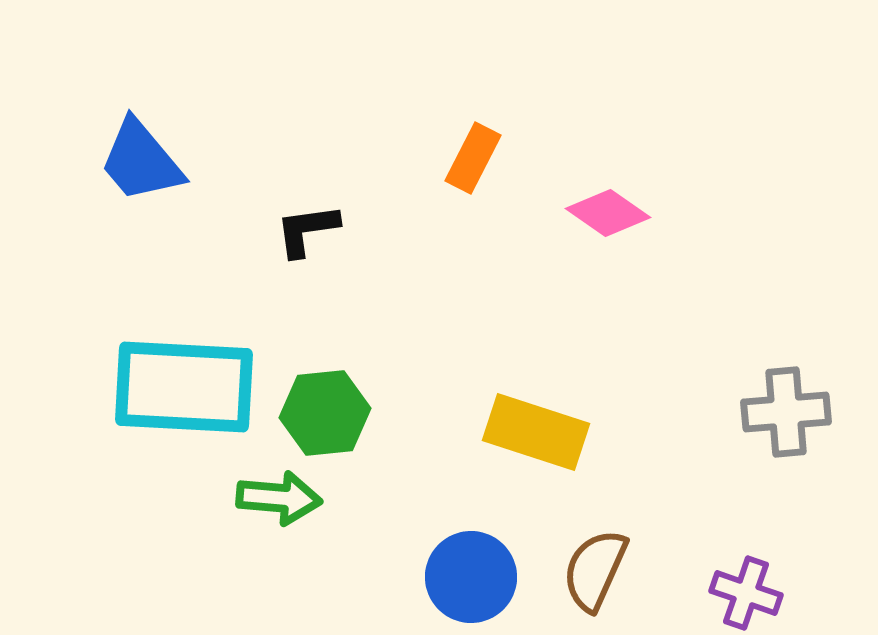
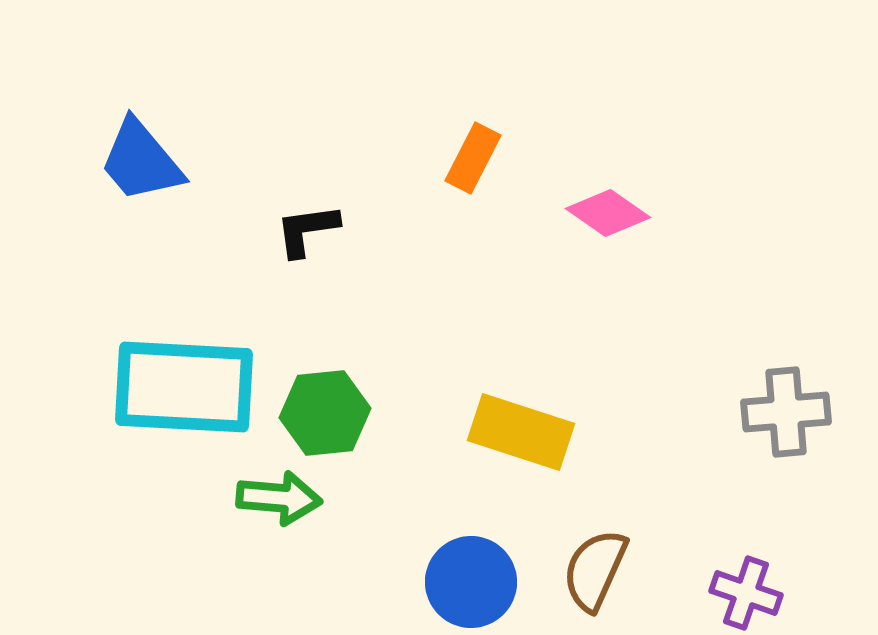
yellow rectangle: moved 15 px left
blue circle: moved 5 px down
